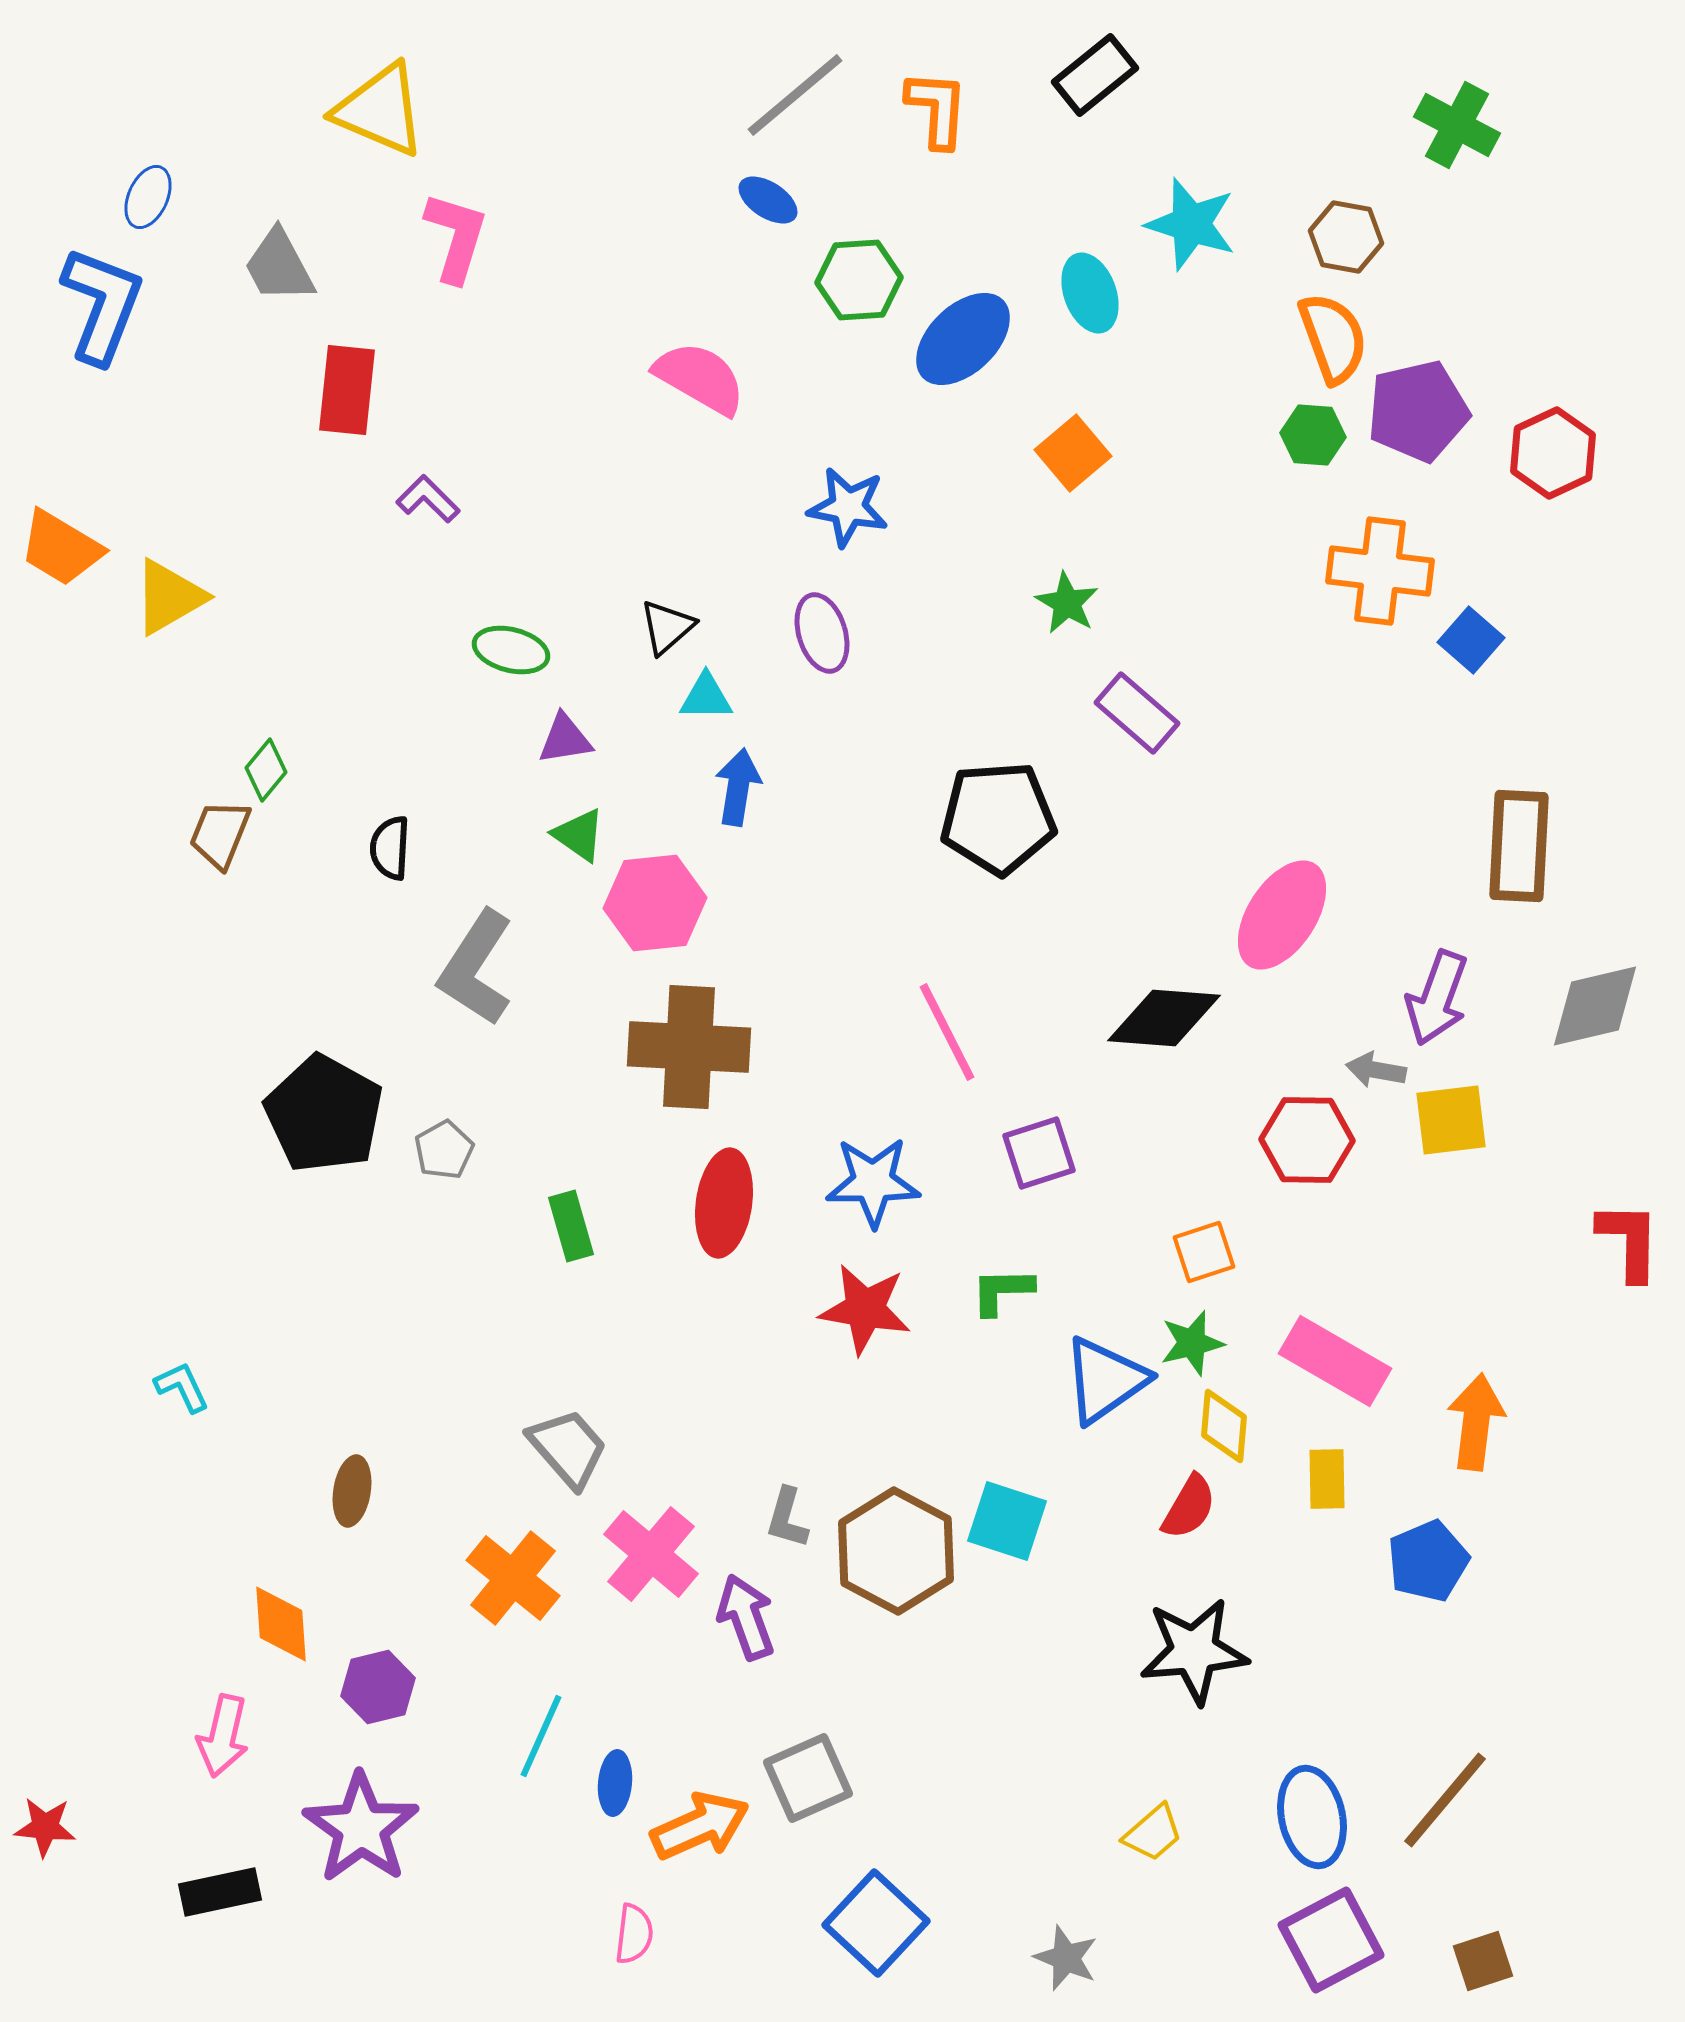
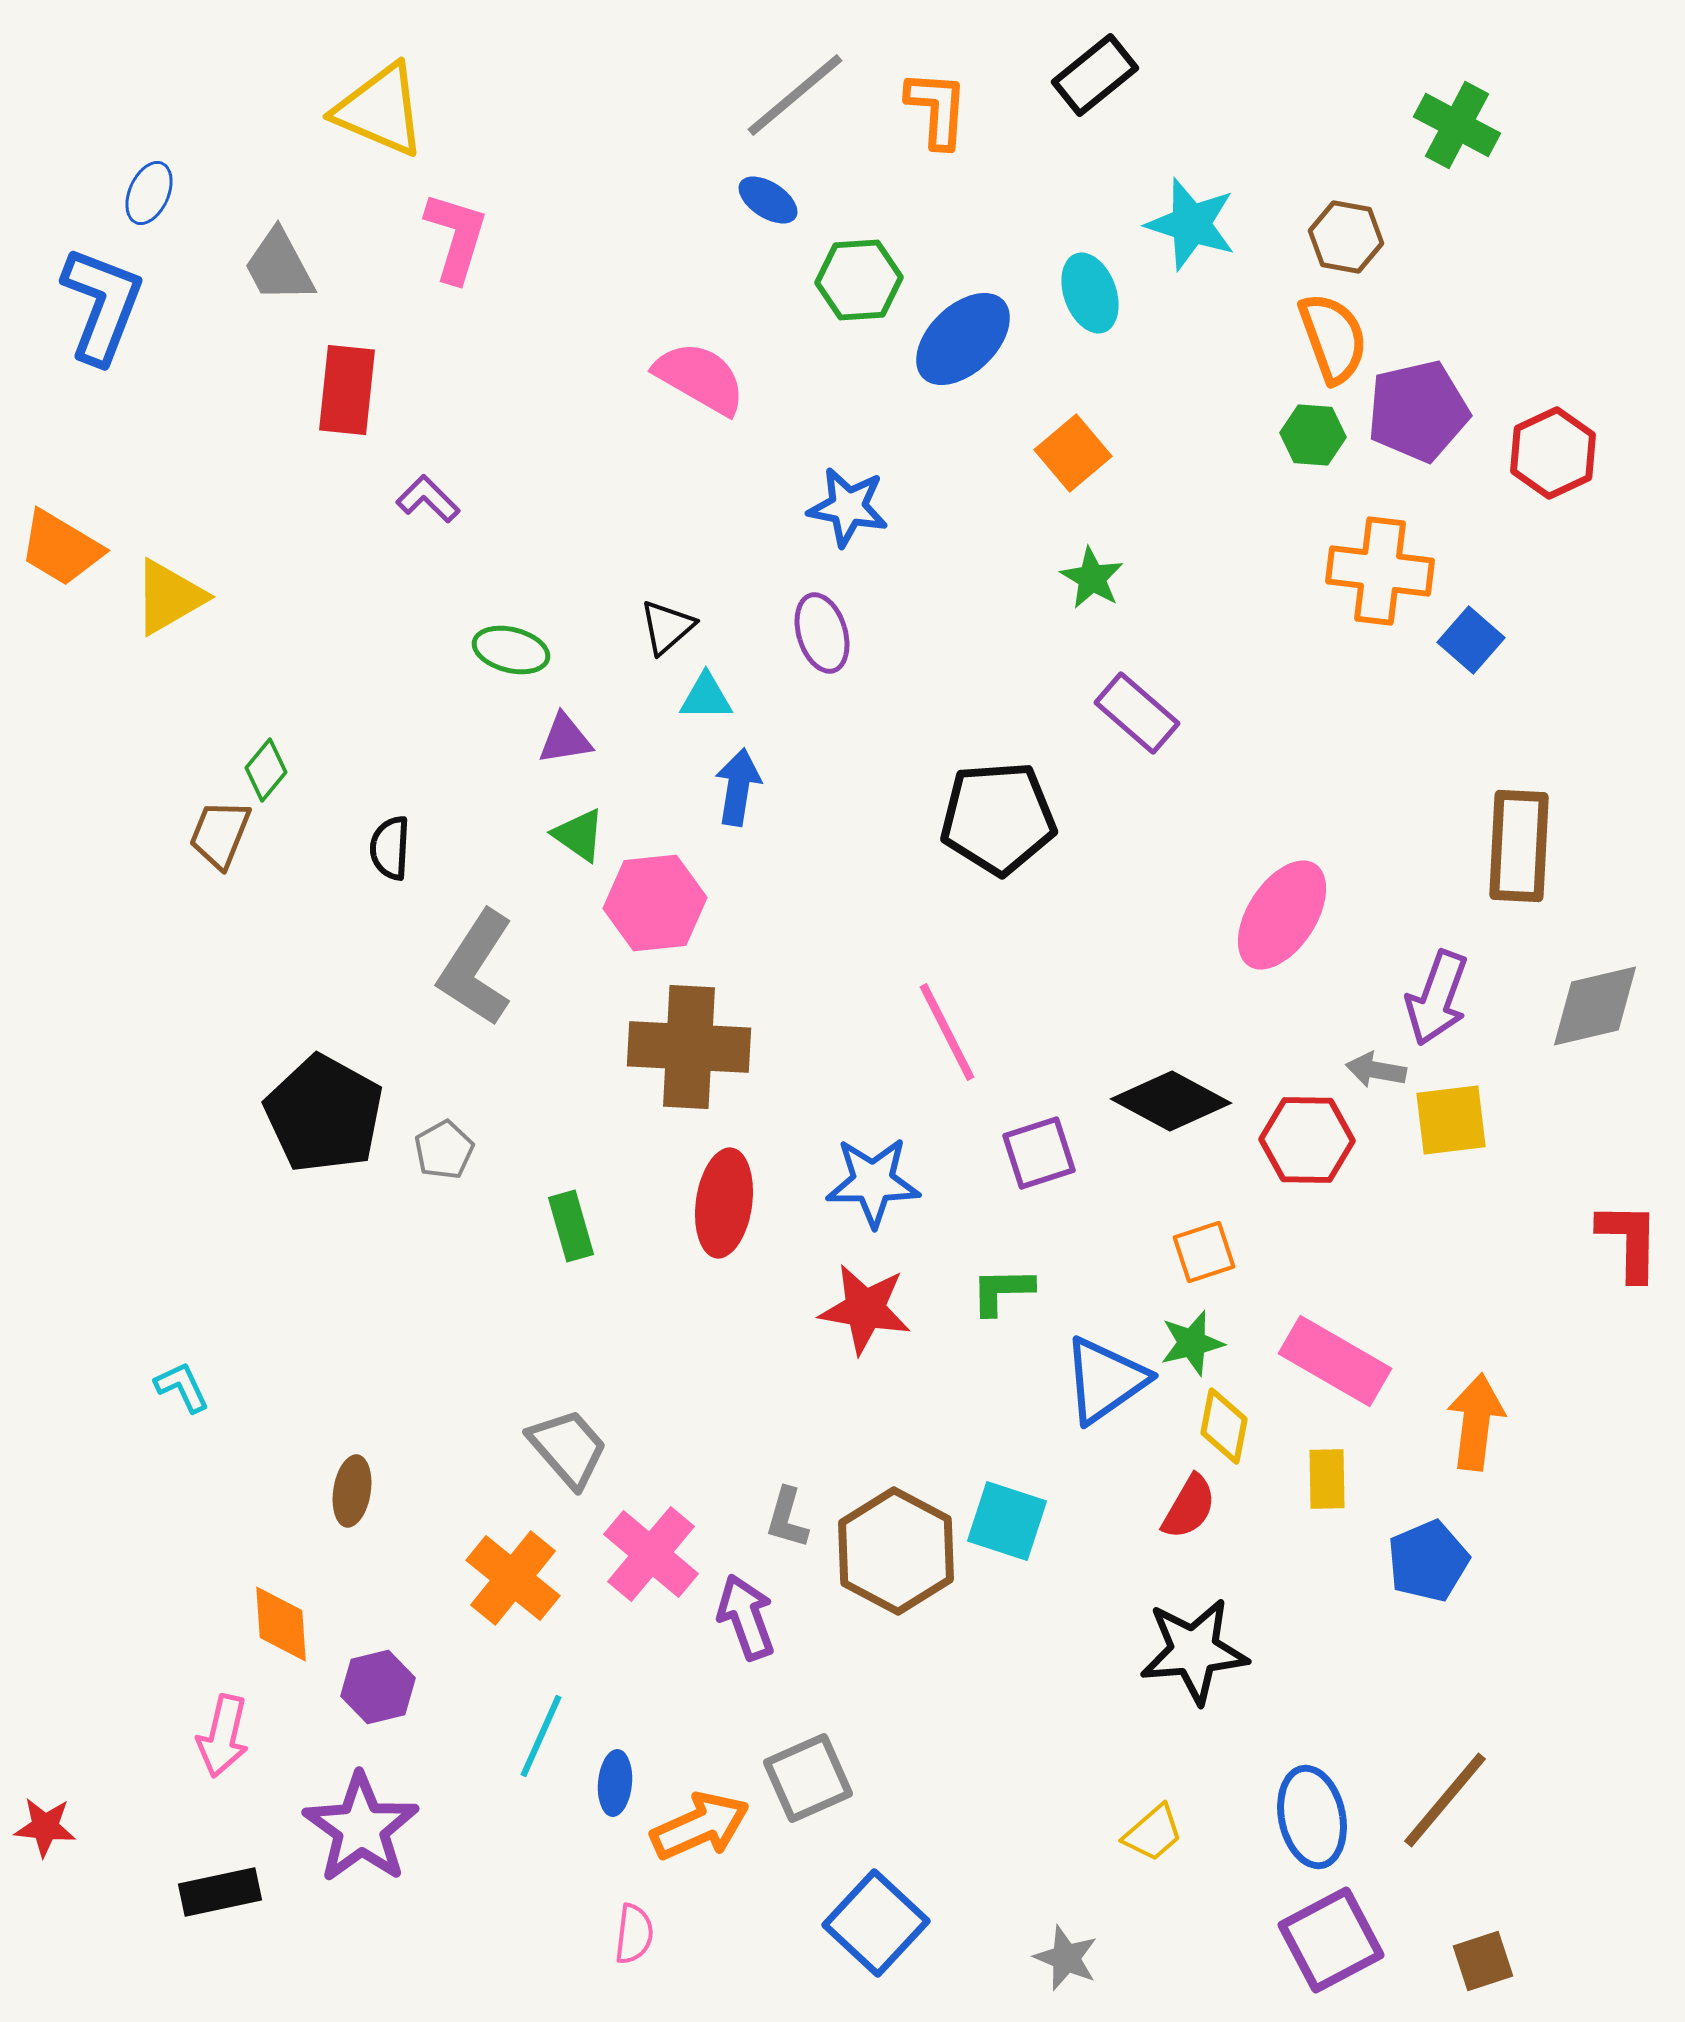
blue ellipse at (148, 197): moved 1 px right, 4 px up
green star at (1067, 603): moved 25 px right, 25 px up
black diamond at (1164, 1018): moved 7 px right, 83 px down; rotated 24 degrees clockwise
yellow diamond at (1224, 1426): rotated 6 degrees clockwise
